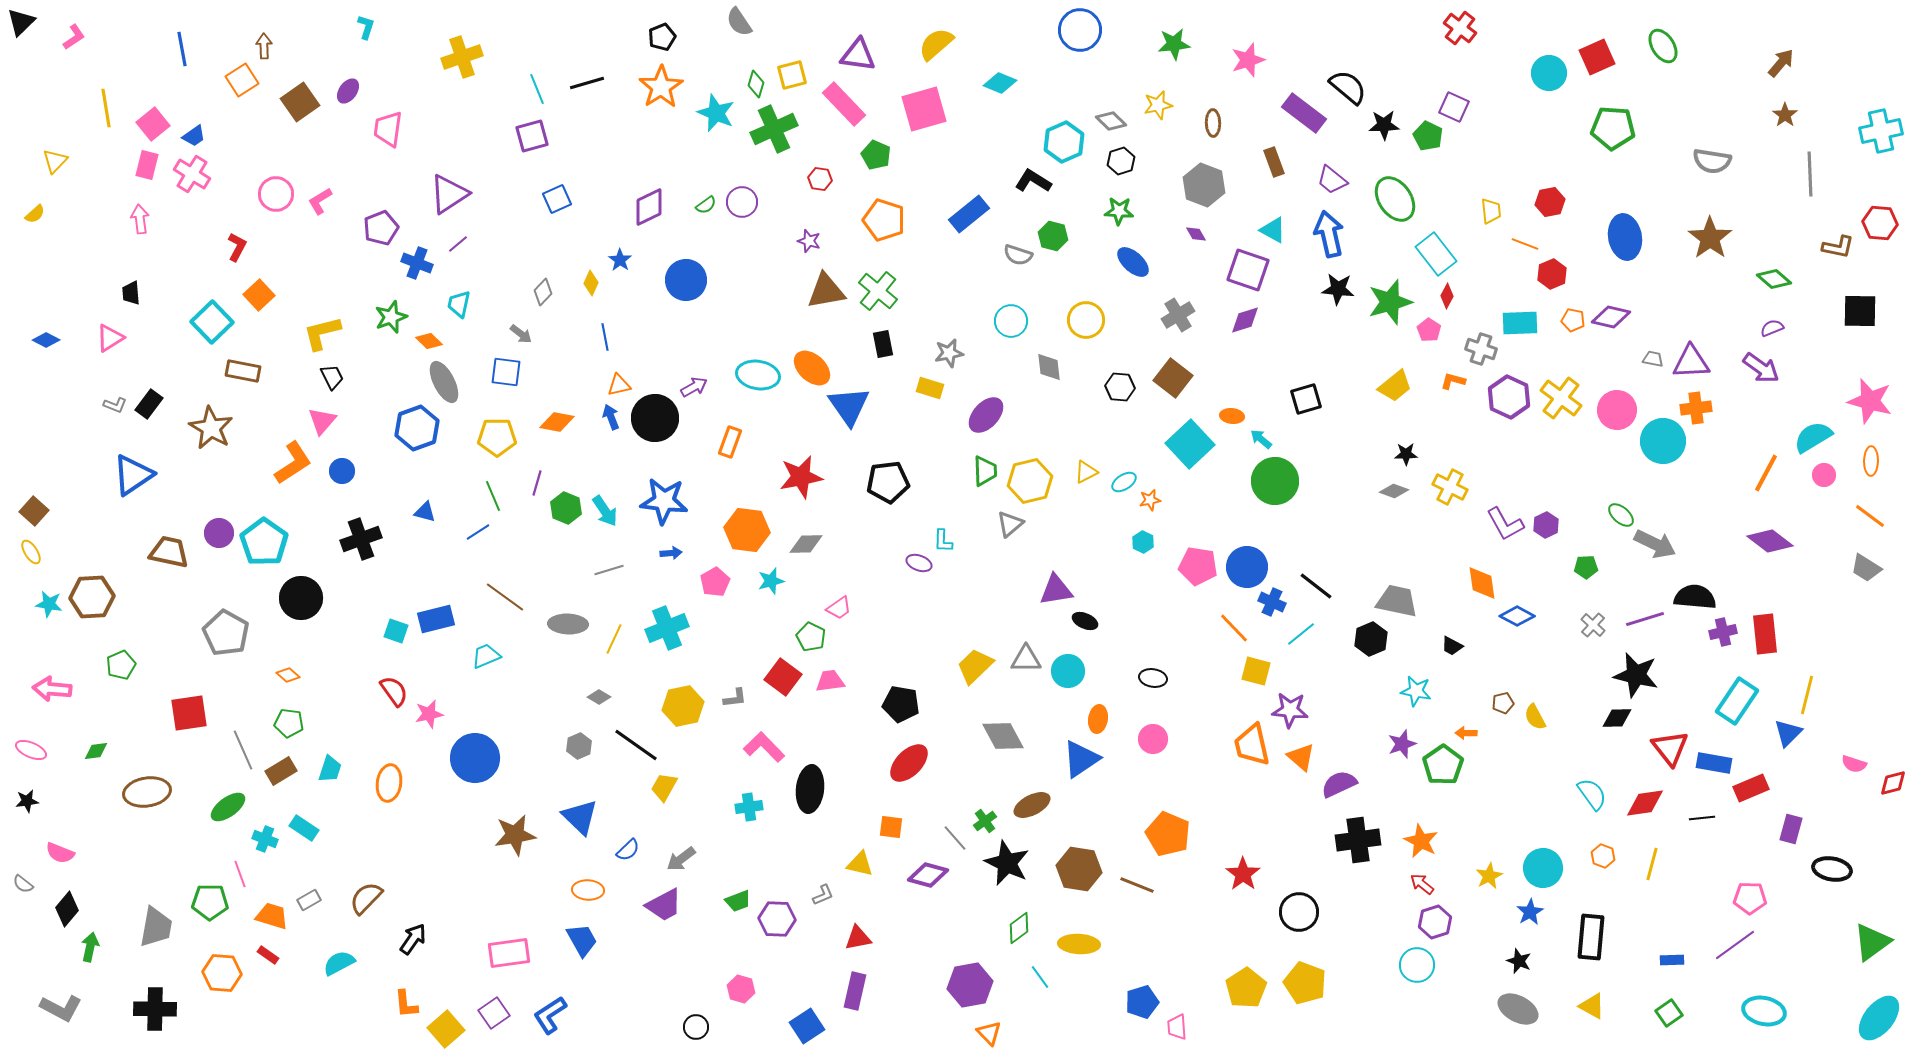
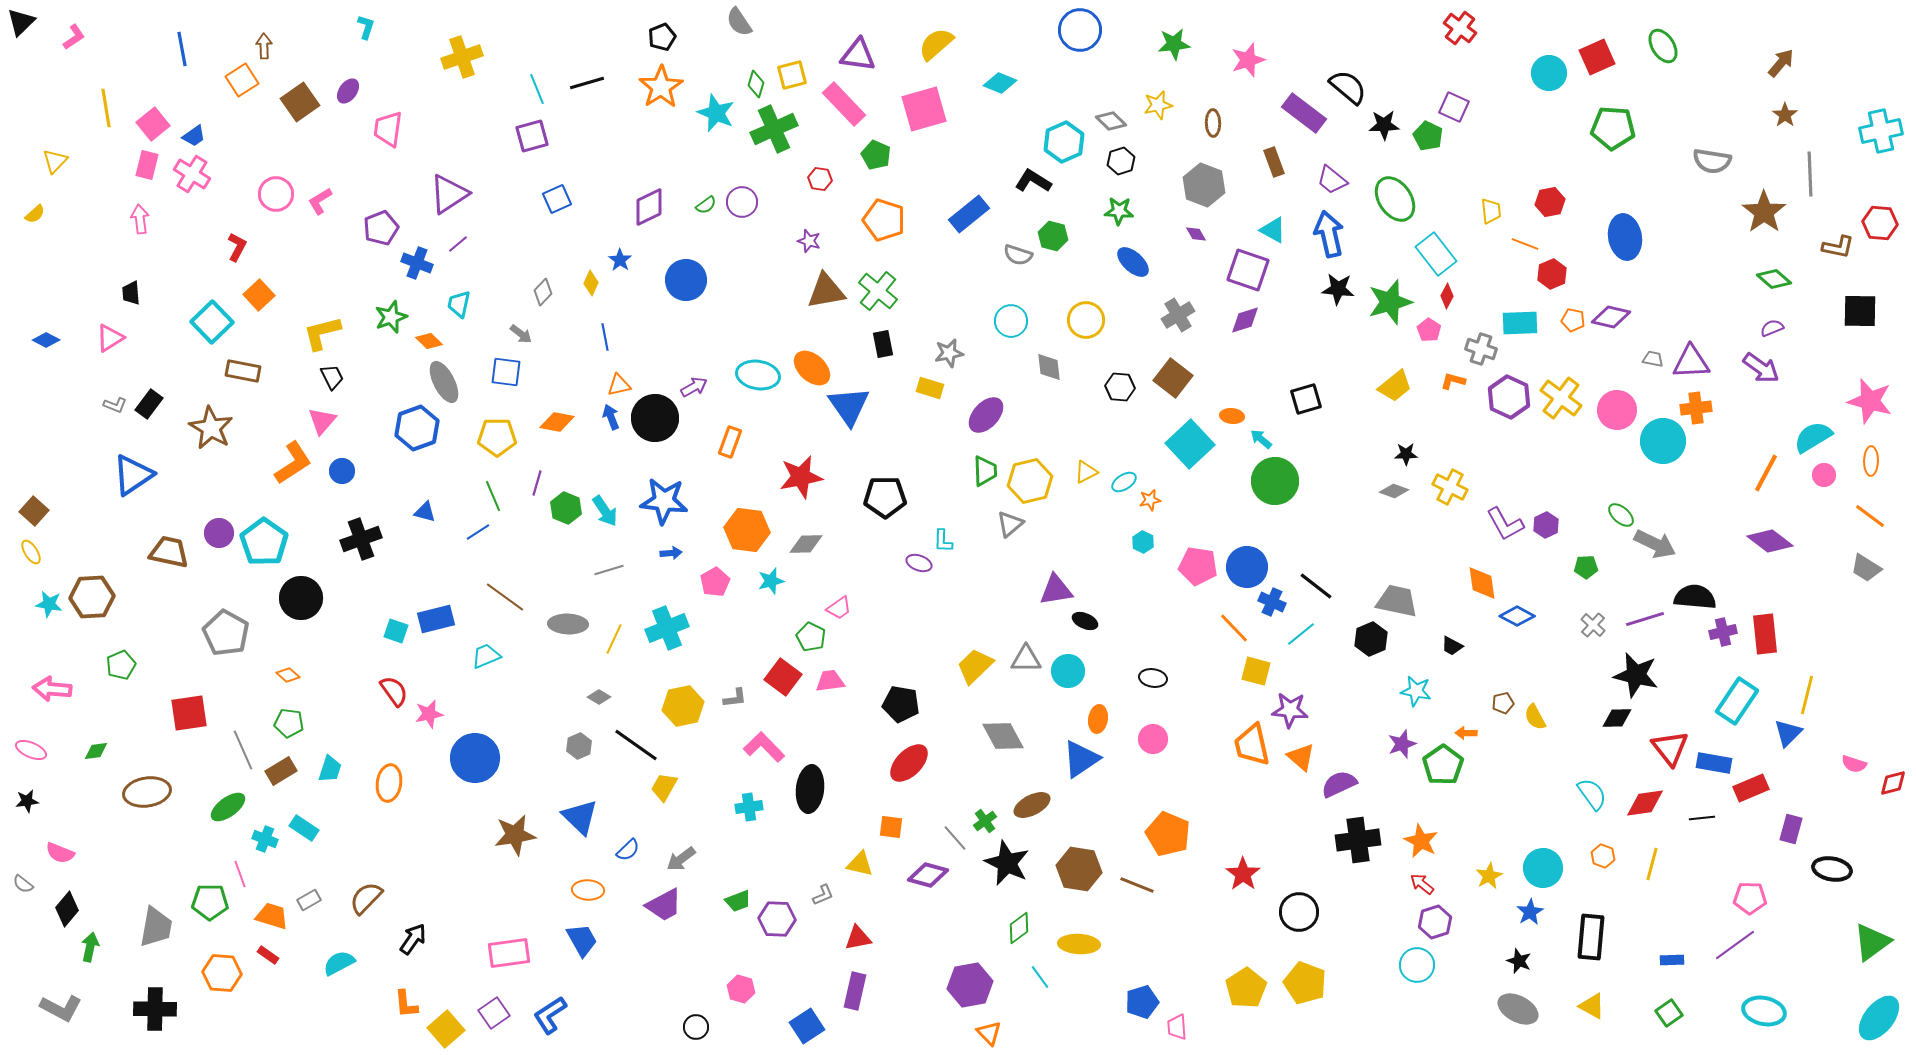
brown star at (1710, 238): moved 54 px right, 26 px up
black pentagon at (888, 482): moved 3 px left, 15 px down; rotated 6 degrees clockwise
